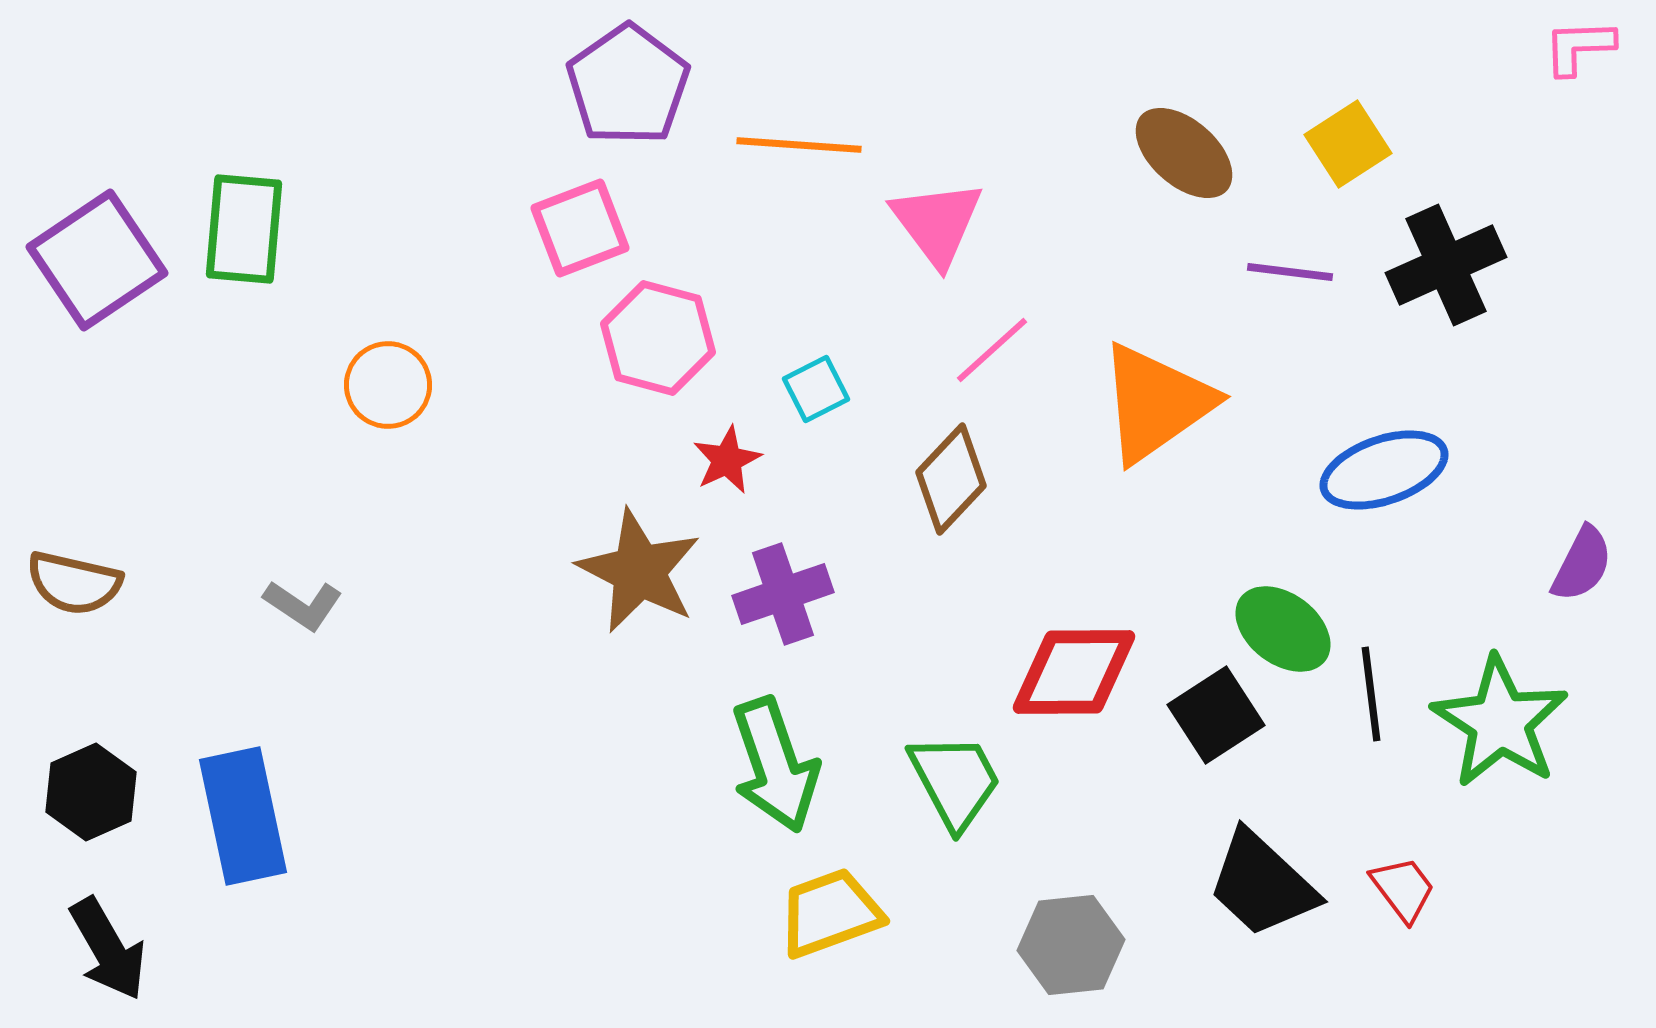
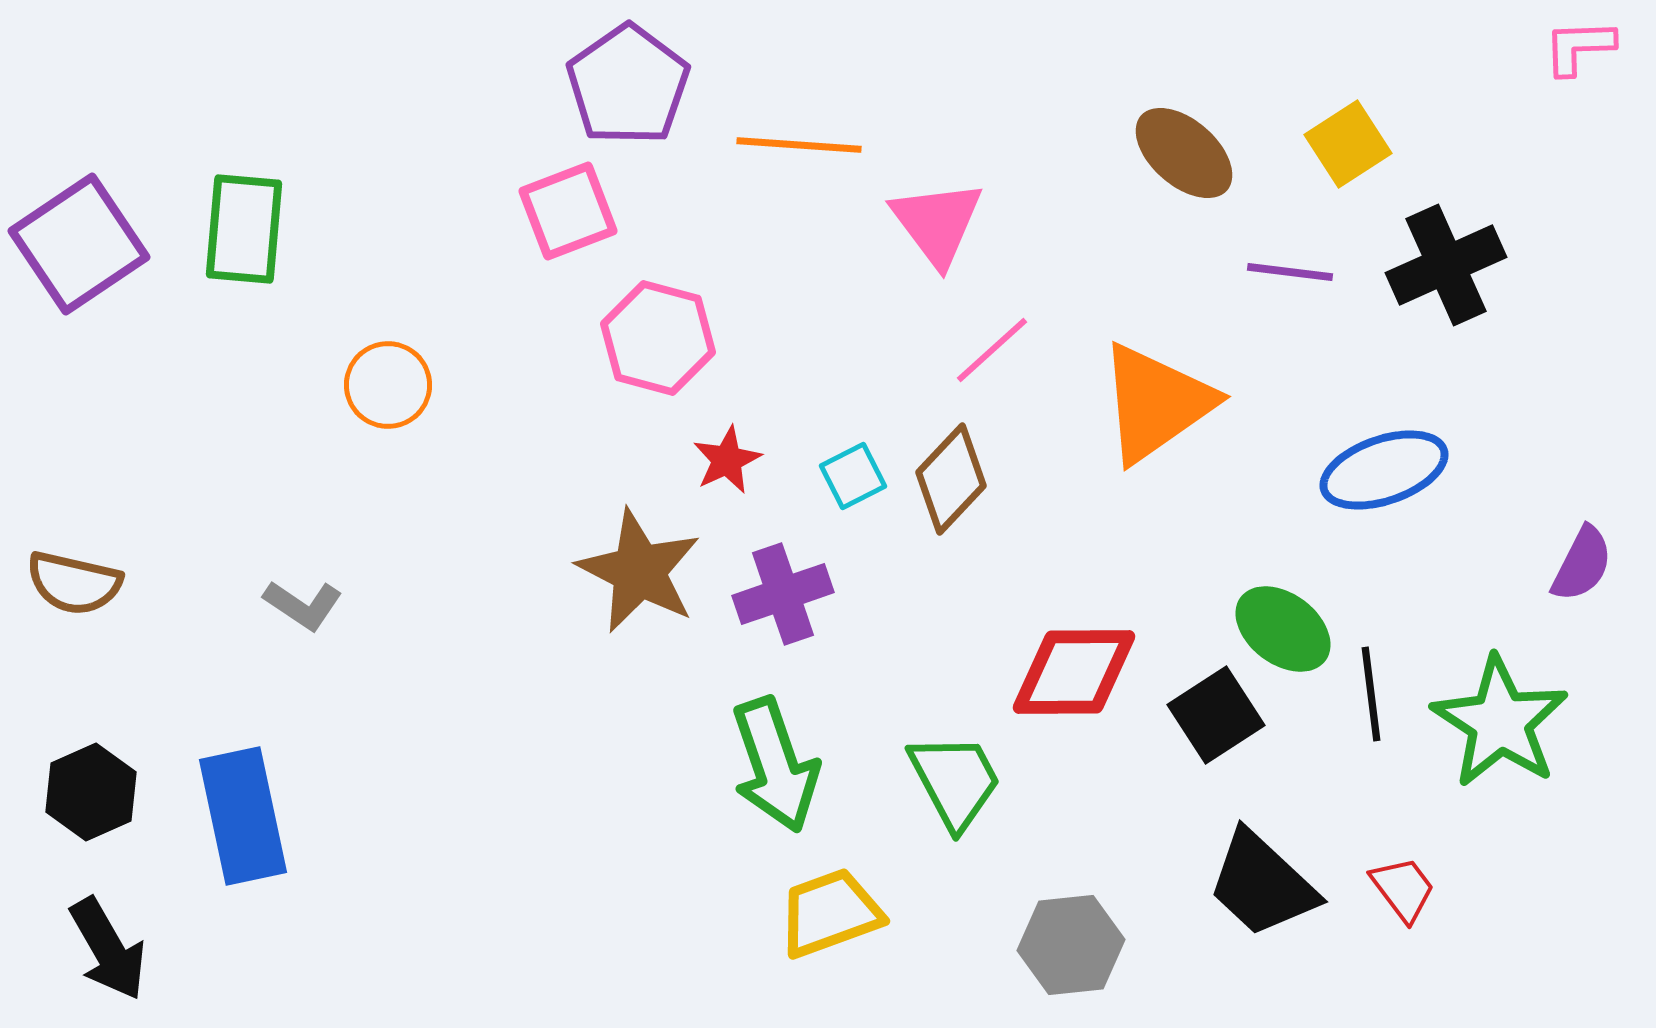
pink square: moved 12 px left, 17 px up
purple square: moved 18 px left, 16 px up
cyan square: moved 37 px right, 87 px down
